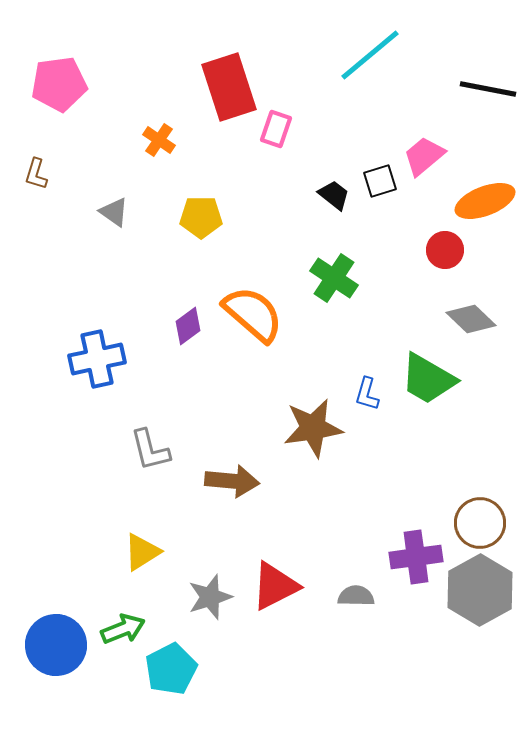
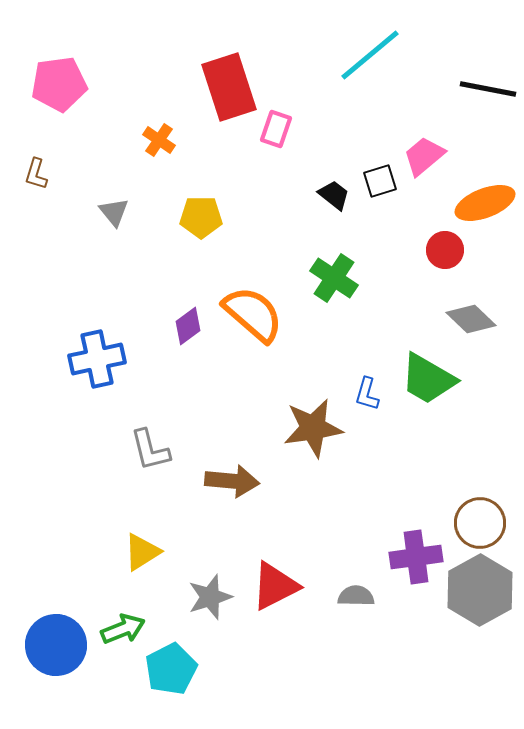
orange ellipse: moved 2 px down
gray triangle: rotated 16 degrees clockwise
